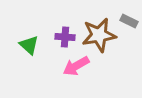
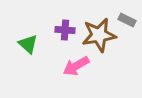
gray rectangle: moved 2 px left, 1 px up
purple cross: moved 7 px up
green triangle: moved 1 px left, 1 px up
